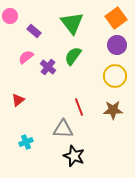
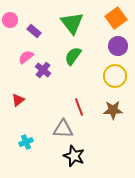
pink circle: moved 4 px down
purple circle: moved 1 px right, 1 px down
purple cross: moved 5 px left, 3 px down
